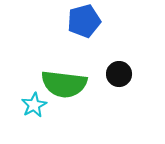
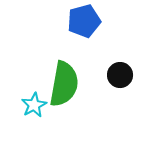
black circle: moved 1 px right, 1 px down
green semicircle: rotated 87 degrees counterclockwise
